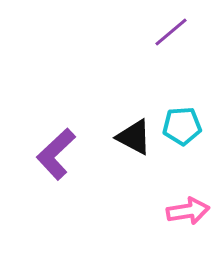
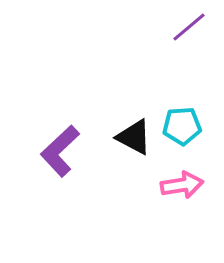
purple line: moved 18 px right, 5 px up
purple L-shape: moved 4 px right, 3 px up
pink arrow: moved 6 px left, 26 px up
